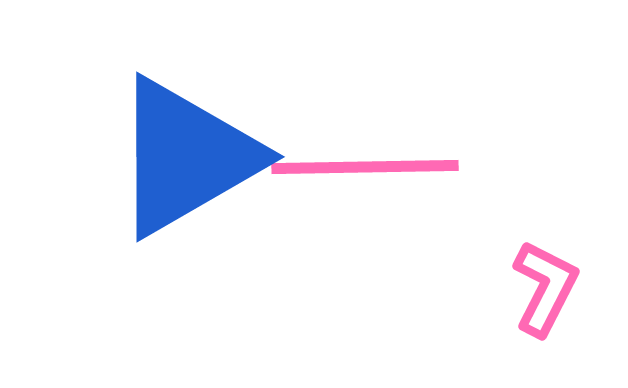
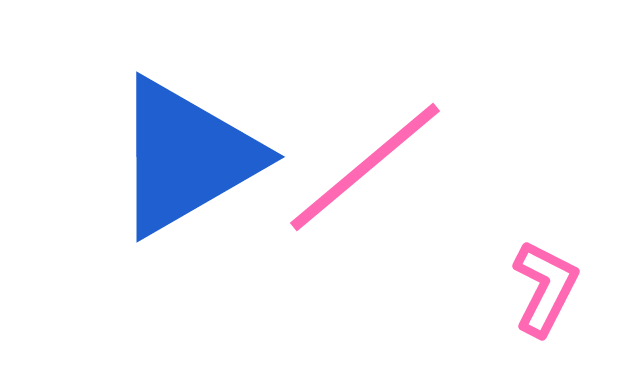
pink line: rotated 39 degrees counterclockwise
